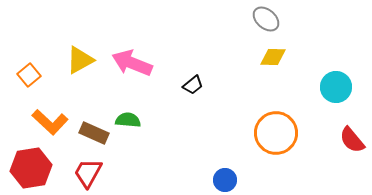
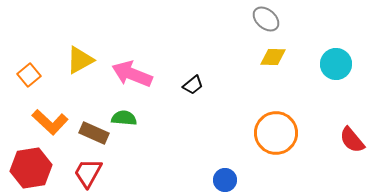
pink arrow: moved 11 px down
cyan circle: moved 23 px up
green semicircle: moved 4 px left, 2 px up
